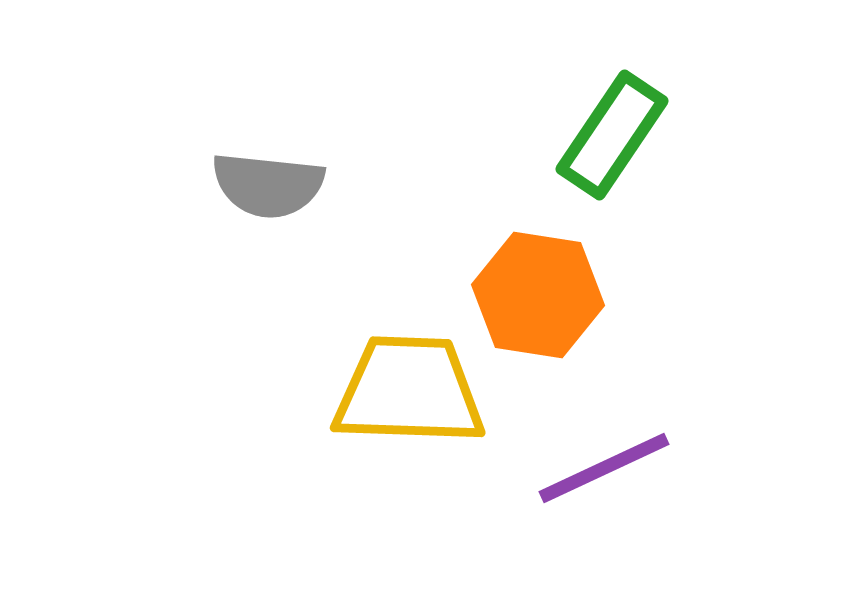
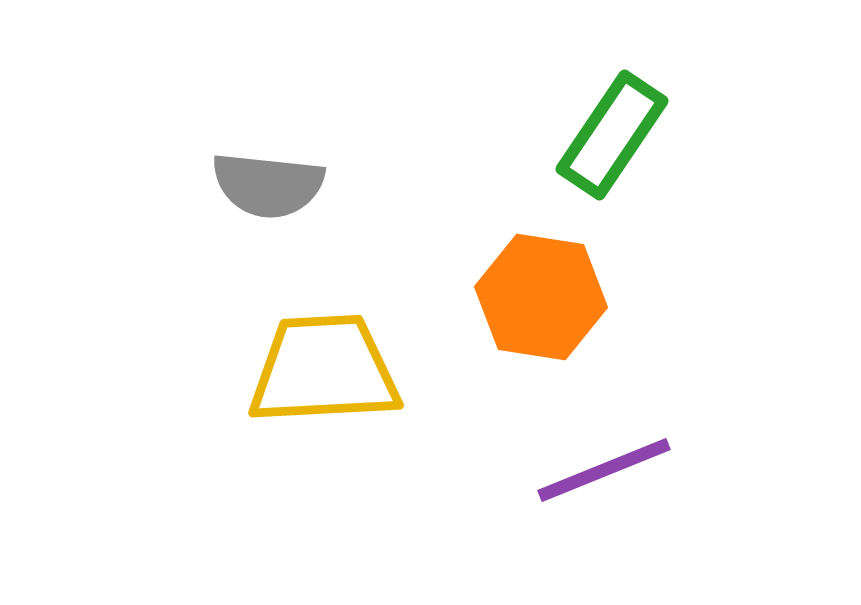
orange hexagon: moved 3 px right, 2 px down
yellow trapezoid: moved 85 px left, 21 px up; rotated 5 degrees counterclockwise
purple line: moved 2 px down; rotated 3 degrees clockwise
